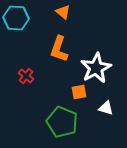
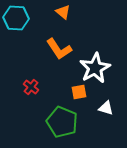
orange L-shape: rotated 52 degrees counterclockwise
white star: moved 1 px left
red cross: moved 5 px right, 11 px down
